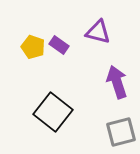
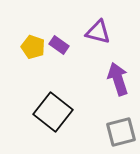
purple arrow: moved 1 px right, 3 px up
